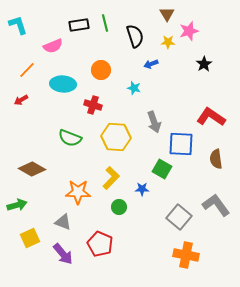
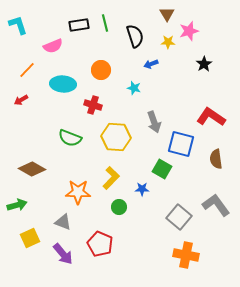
blue square: rotated 12 degrees clockwise
